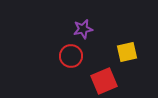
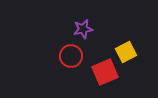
yellow square: moved 1 px left; rotated 15 degrees counterclockwise
red square: moved 1 px right, 9 px up
